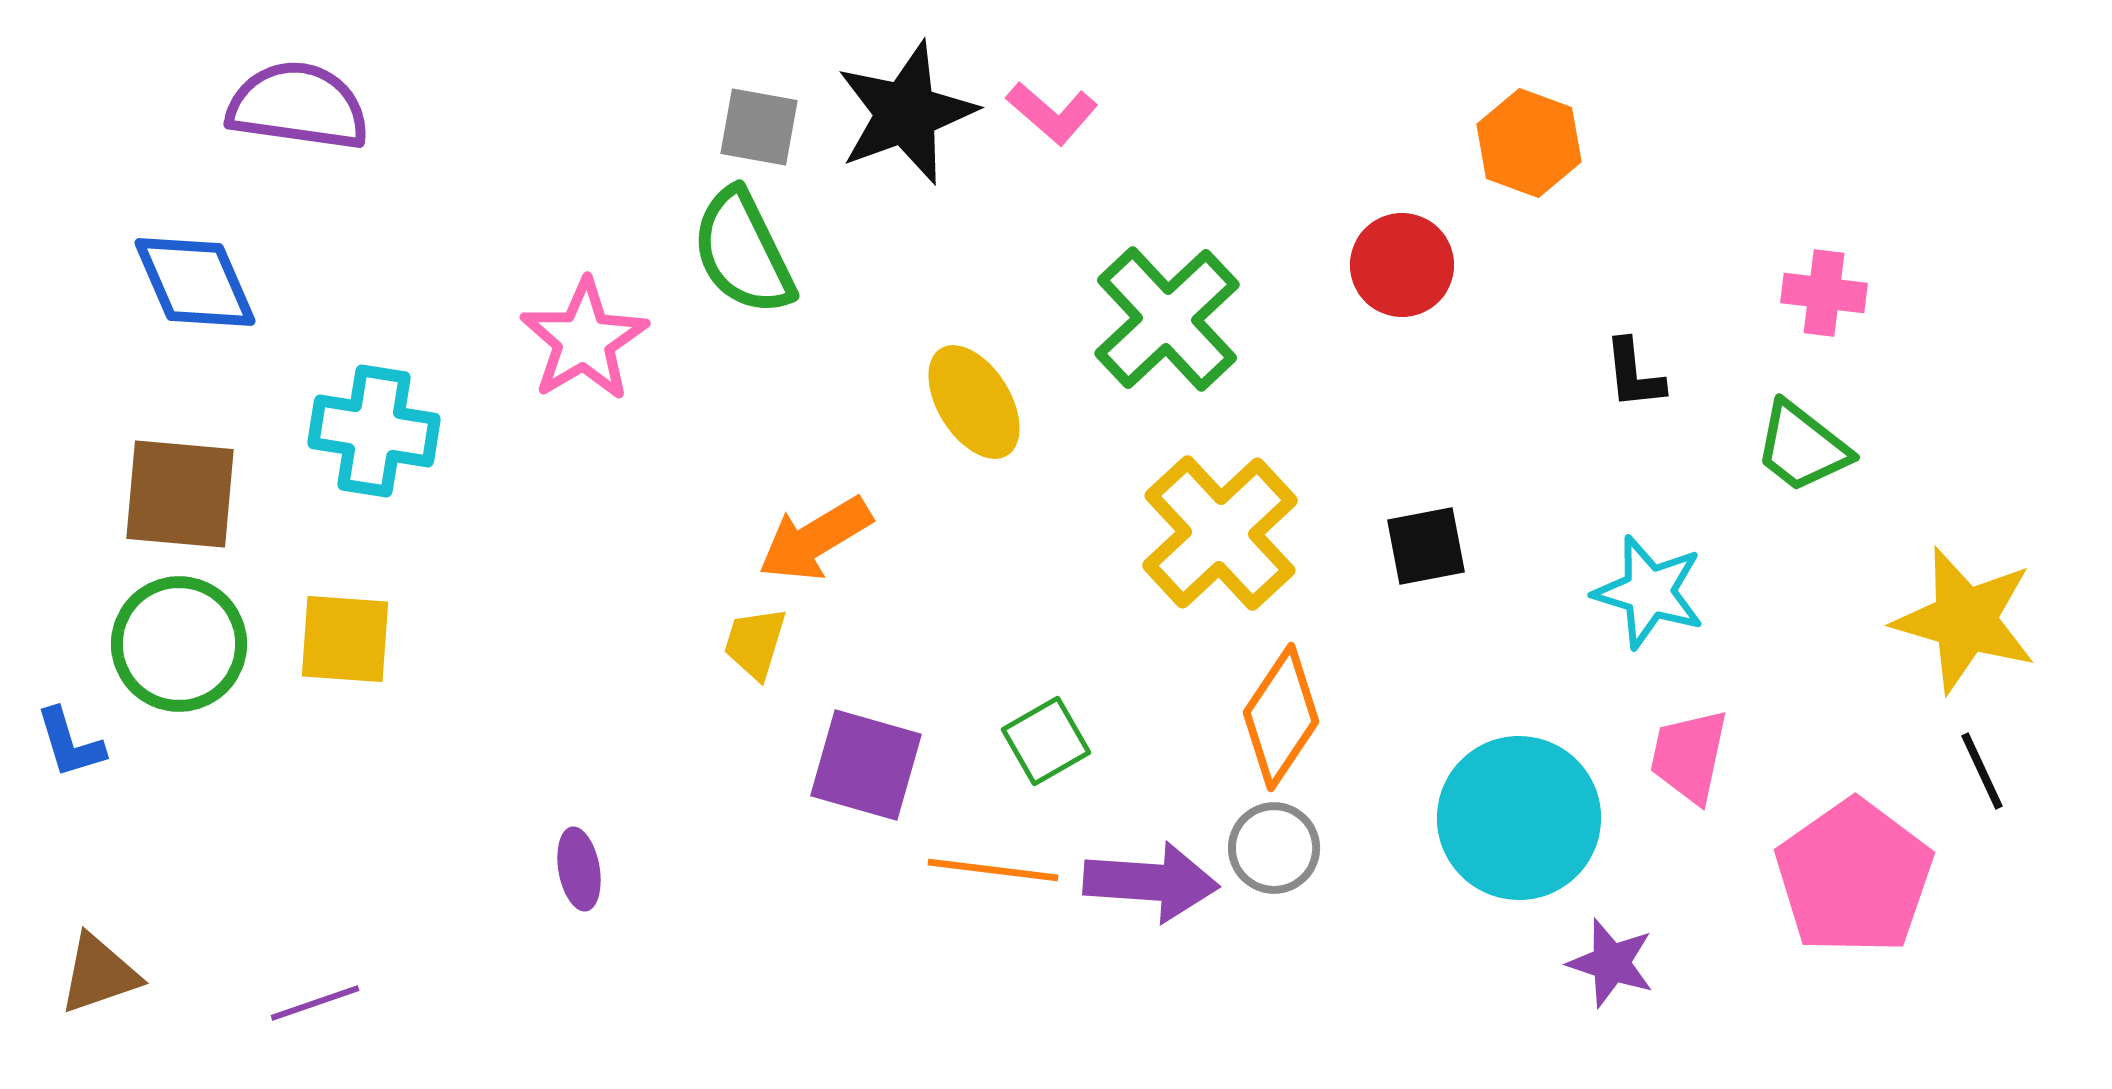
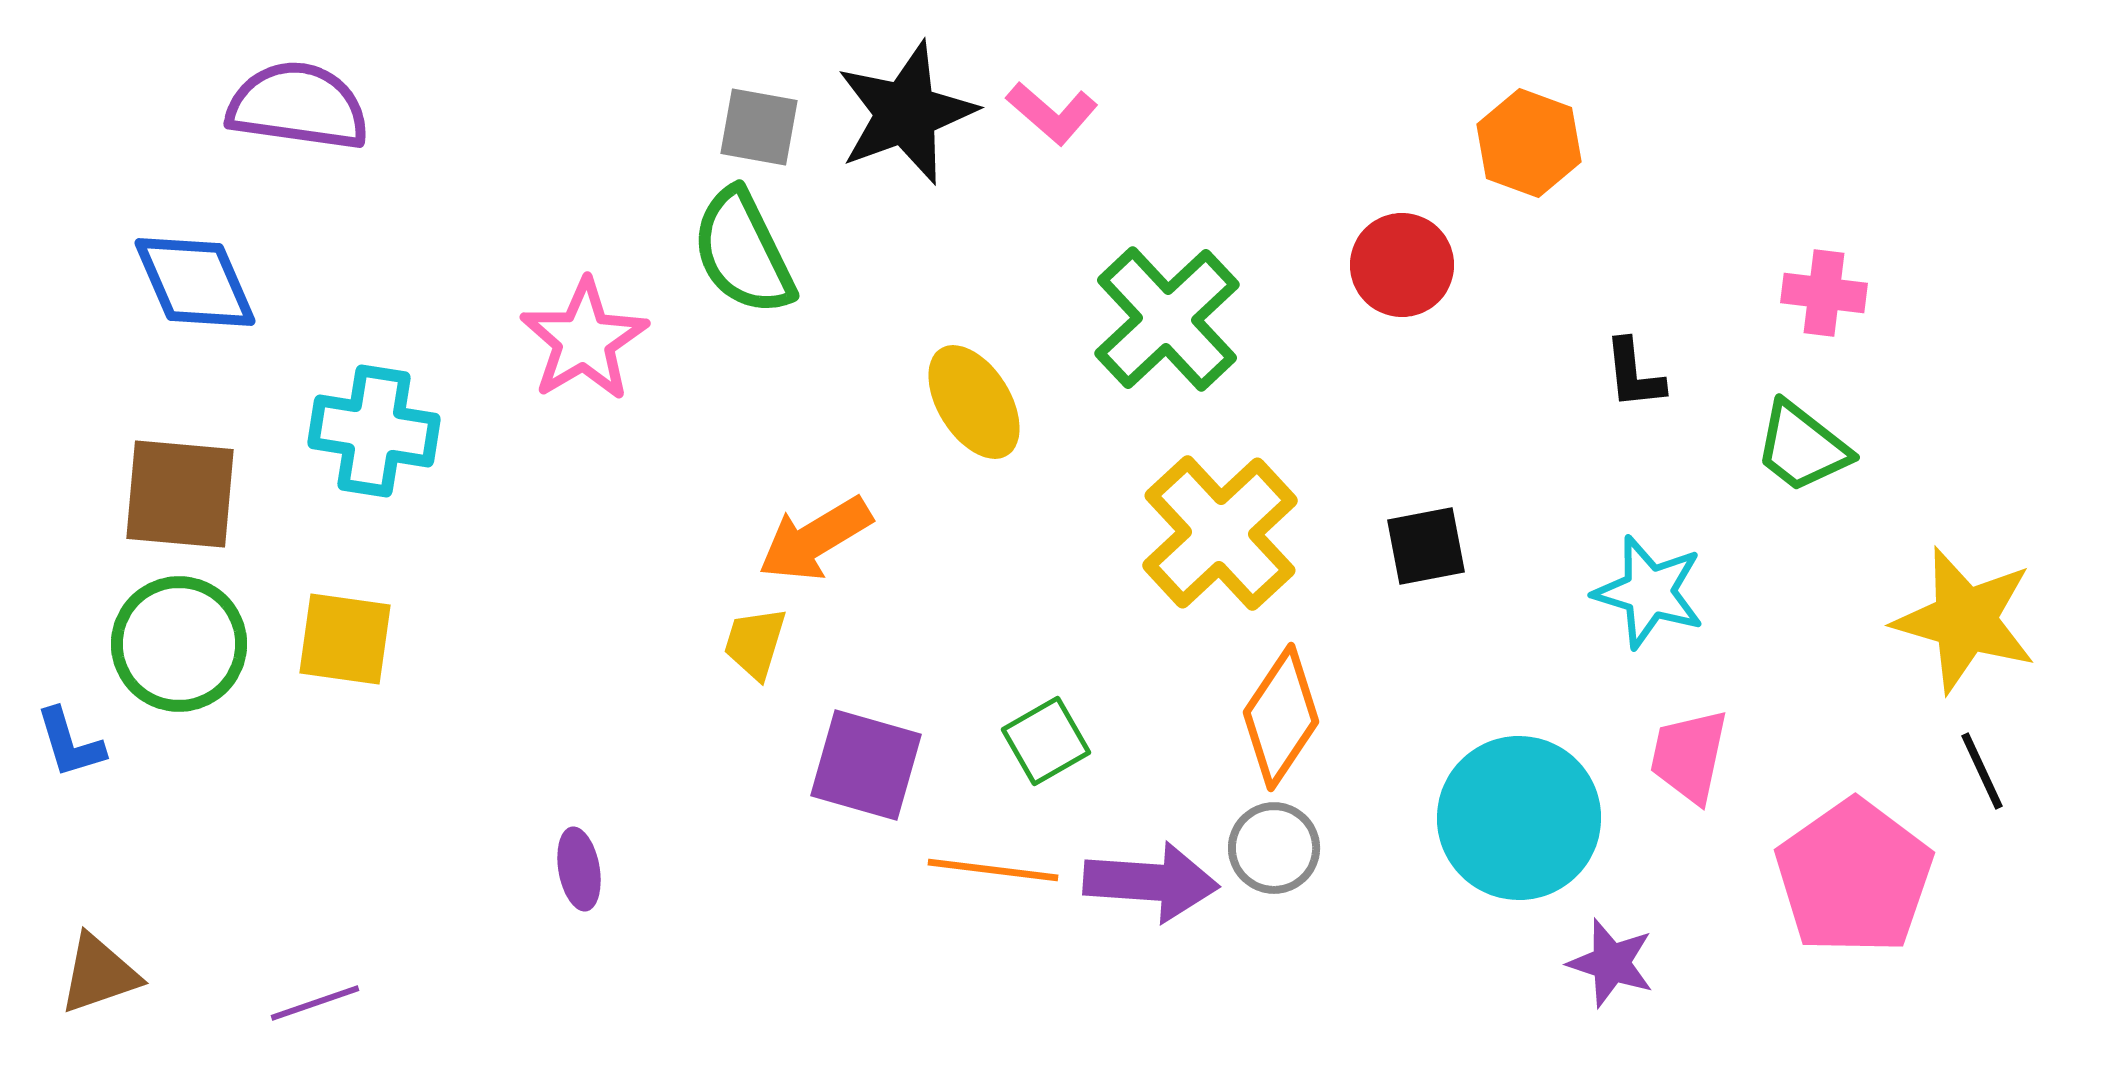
yellow square: rotated 4 degrees clockwise
